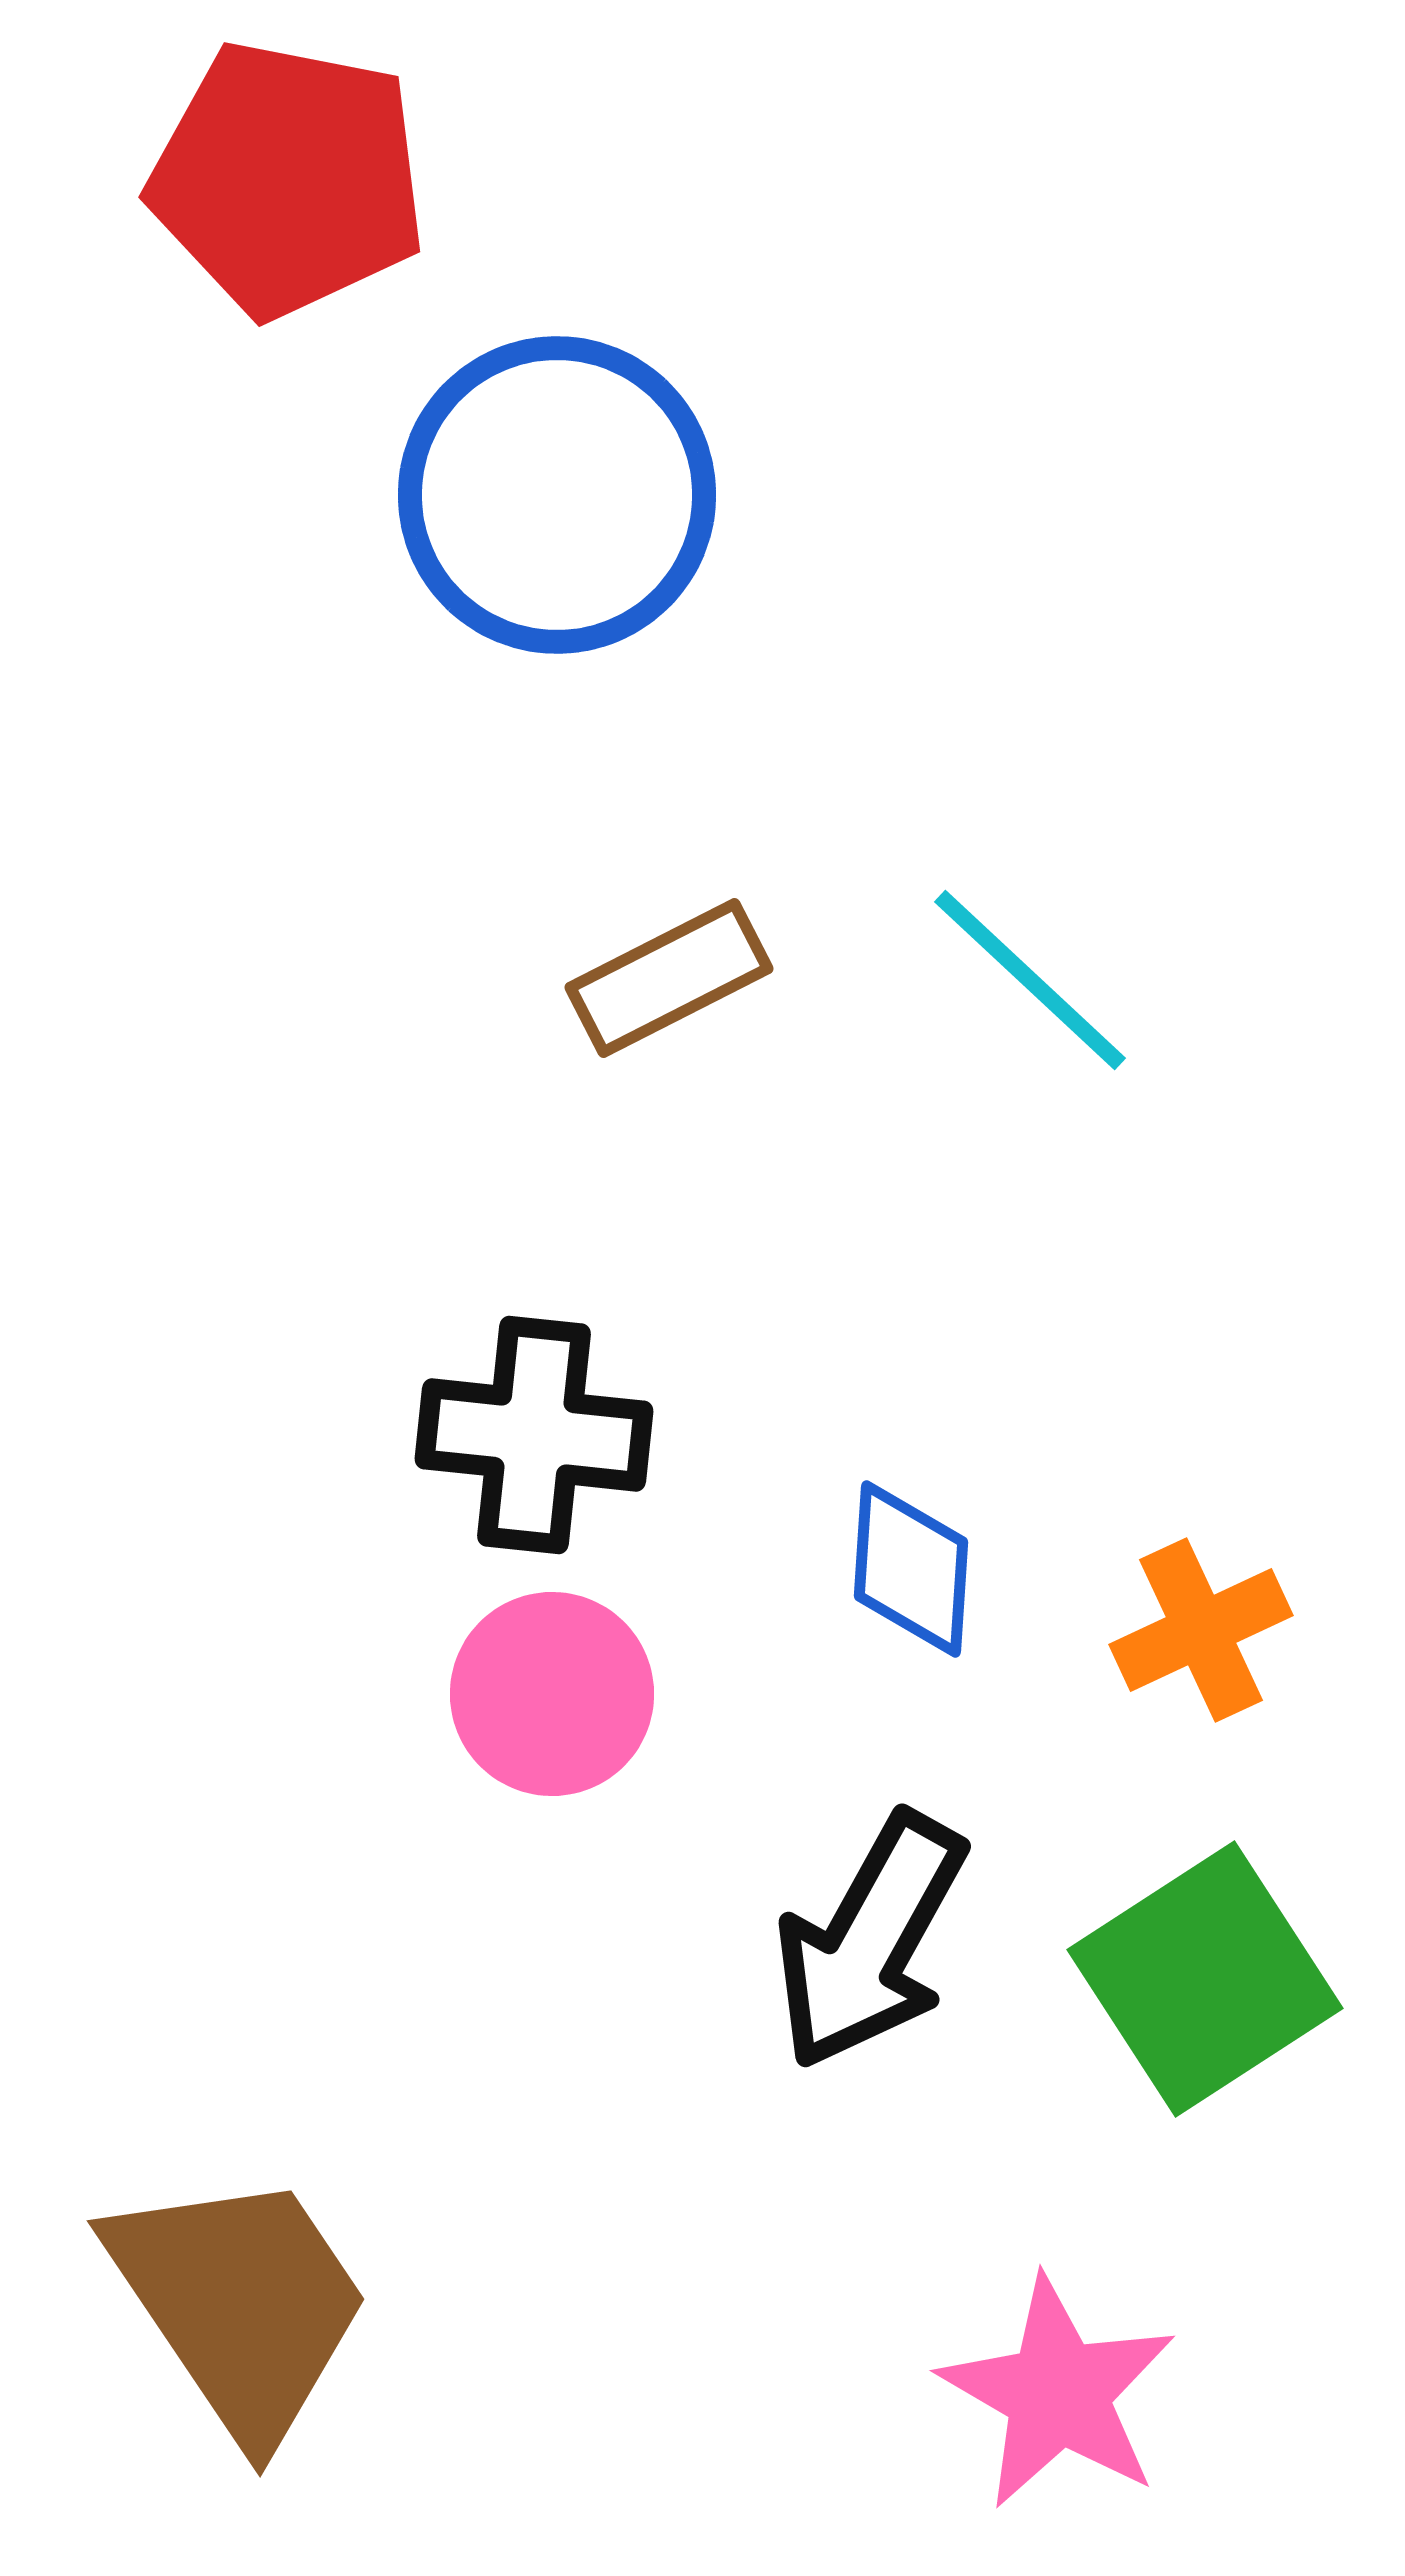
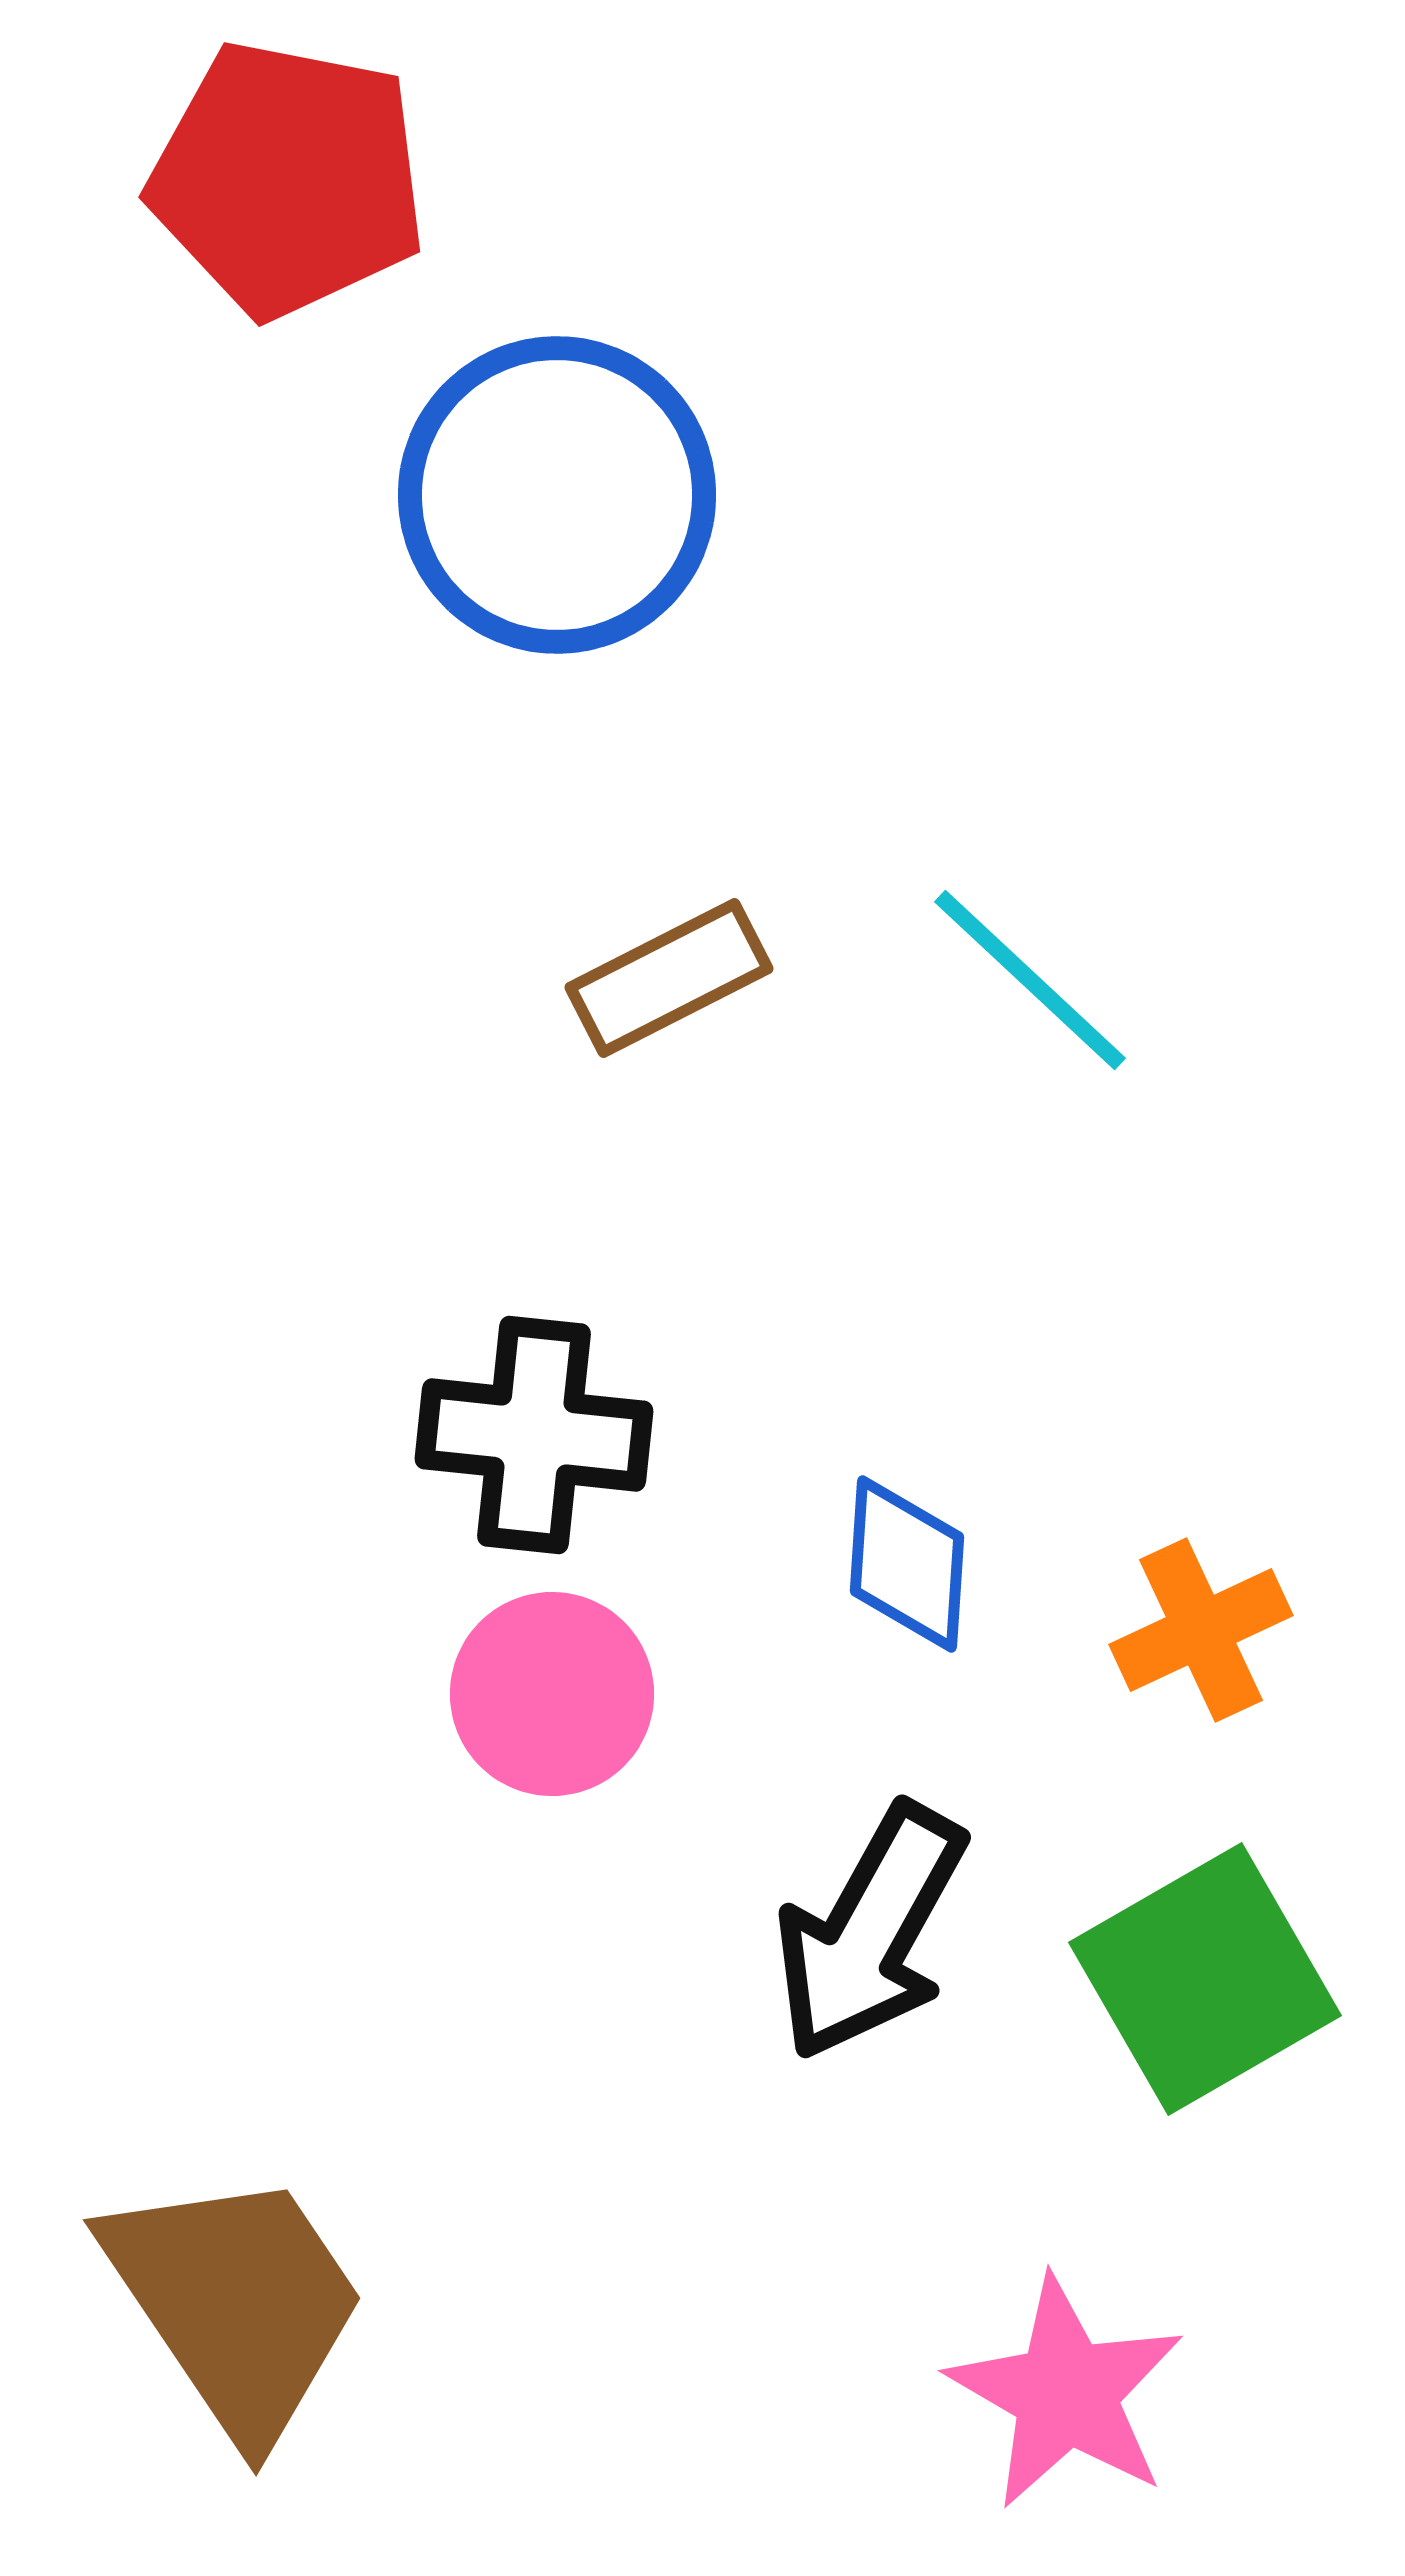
blue diamond: moved 4 px left, 5 px up
black arrow: moved 9 px up
green square: rotated 3 degrees clockwise
brown trapezoid: moved 4 px left, 1 px up
pink star: moved 8 px right
